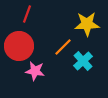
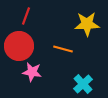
red line: moved 1 px left, 2 px down
orange line: moved 2 px down; rotated 60 degrees clockwise
cyan cross: moved 23 px down
pink star: moved 3 px left, 1 px down
